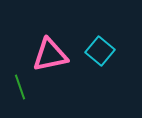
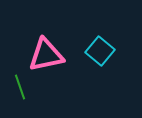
pink triangle: moved 4 px left
